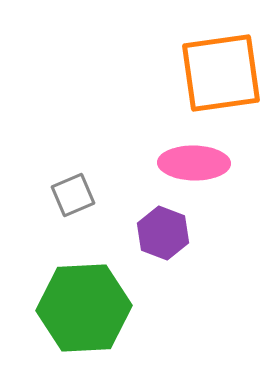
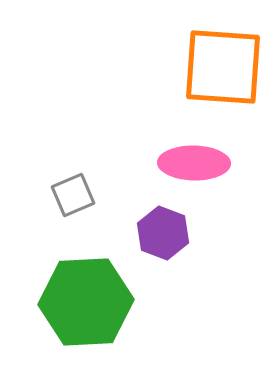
orange square: moved 2 px right, 6 px up; rotated 12 degrees clockwise
green hexagon: moved 2 px right, 6 px up
